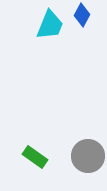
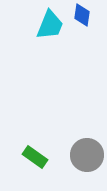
blue diamond: rotated 20 degrees counterclockwise
gray circle: moved 1 px left, 1 px up
